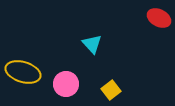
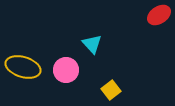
red ellipse: moved 3 px up; rotated 60 degrees counterclockwise
yellow ellipse: moved 5 px up
pink circle: moved 14 px up
